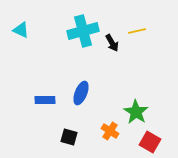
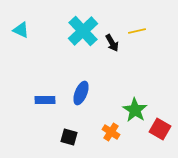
cyan cross: rotated 28 degrees counterclockwise
green star: moved 1 px left, 2 px up
orange cross: moved 1 px right, 1 px down
red square: moved 10 px right, 13 px up
